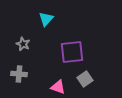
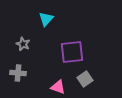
gray cross: moved 1 px left, 1 px up
